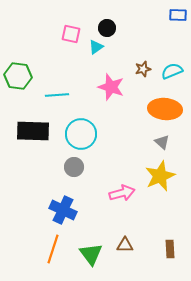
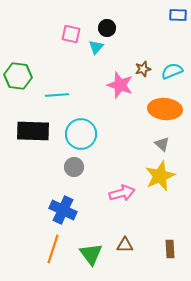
cyan triangle: rotated 14 degrees counterclockwise
pink star: moved 9 px right, 2 px up
gray triangle: moved 2 px down
